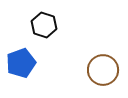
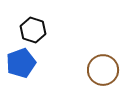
black hexagon: moved 11 px left, 5 px down
